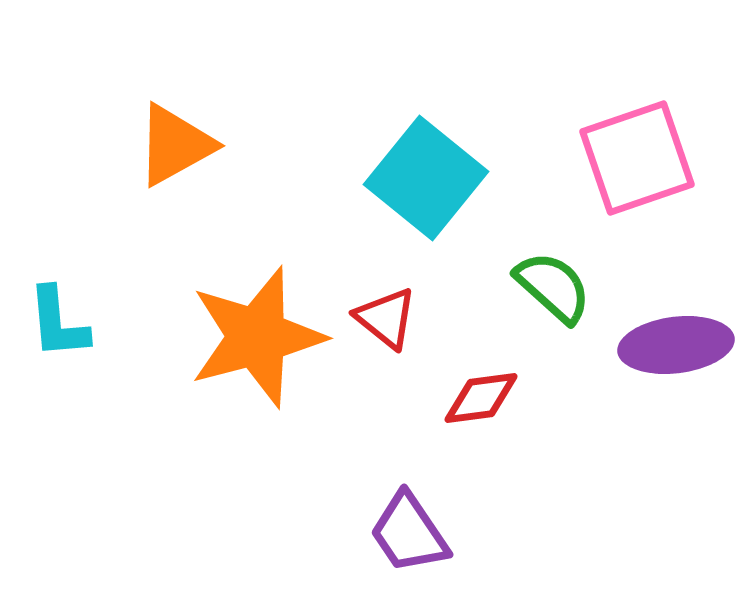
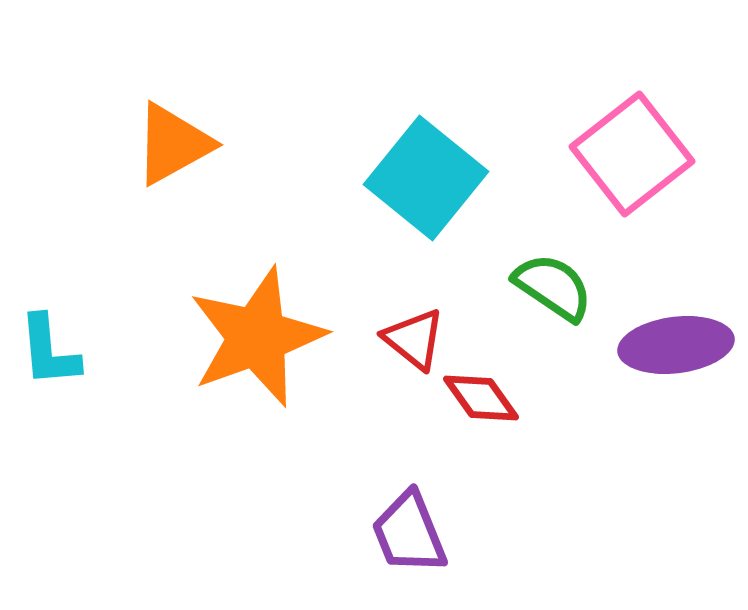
orange triangle: moved 2 px left, 1 px up
pink square: moved 5 px left, 4 px up; rotated 19 degrees counterclockwise
green semicircle: rotated 8 degrees counterclockwise
red triangle: moved 28 px right, 21 px down
cyan L-shape: moved 9 px left, 28 px down
orange star: rotated 5 degrees counterclockwise
red diamond: rotated 62 degrees clockwise
purple trapezoid: rotated 12 degrees clockwise
